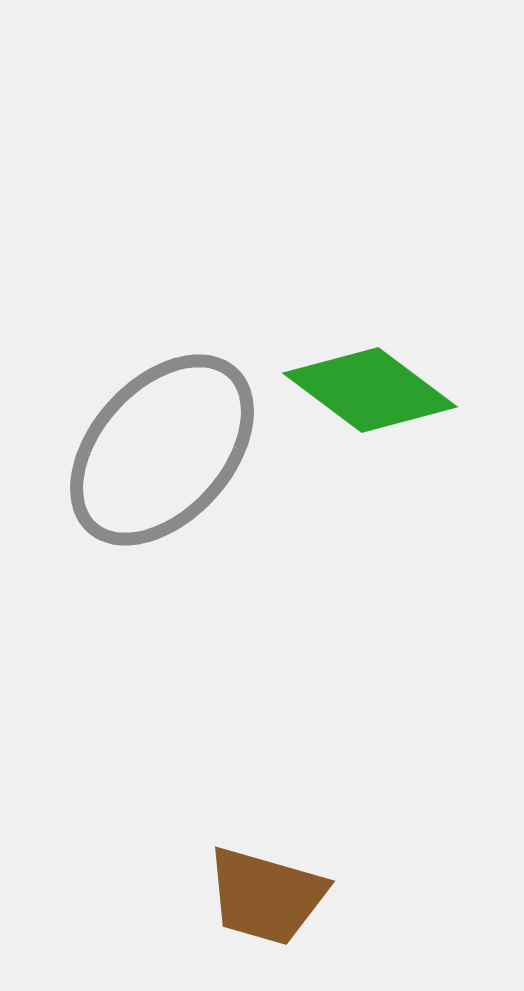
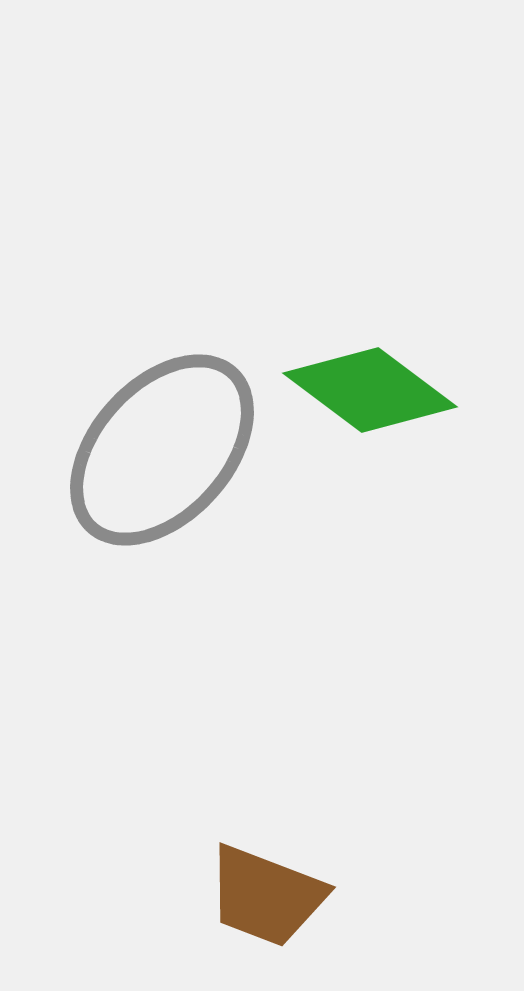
brown trapezoid: rotated 5 degrees clockwise
